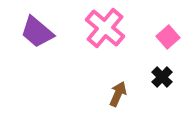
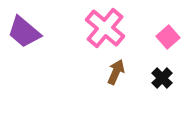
purple trapezoid: moved 13 px left
black cross: moved 1 px down
brown arrow: moved 2 px left, 22 px up
